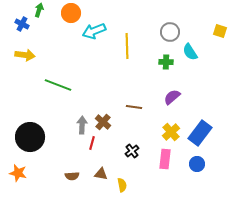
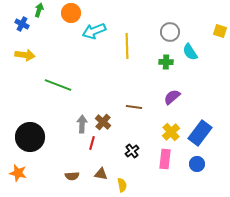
gray arrow: moved 1 px up
